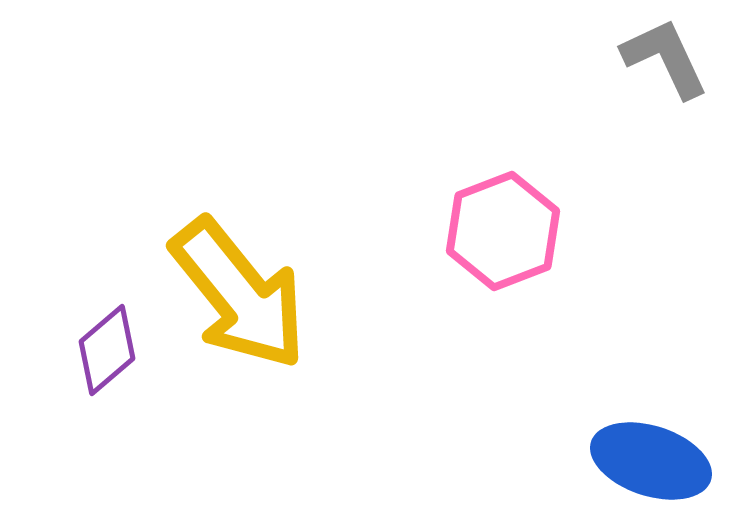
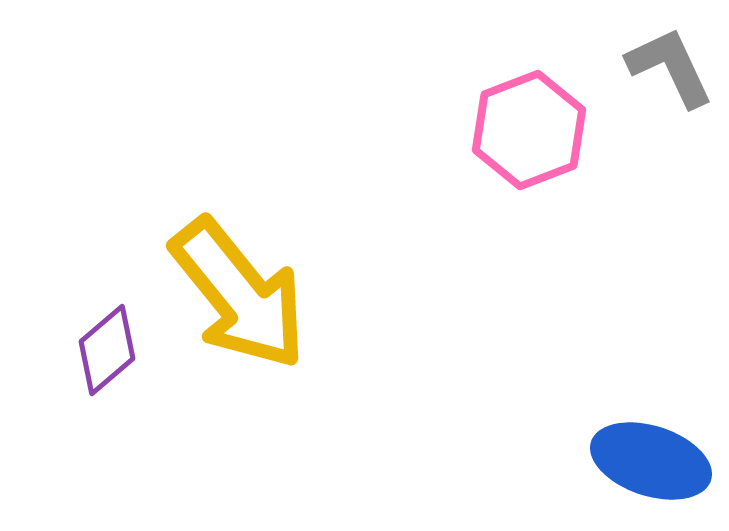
gray L-shape: moved 5 px right, 9 px down
pink hexagon: moved 26 px right, 101 px up
